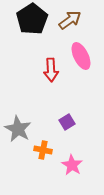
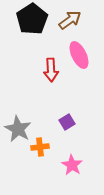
pink ellipse: moved 2 px left, 1 px up
orange cross: moved 3 px left, 3 px up; rotated 18 degrees counterclockwise
